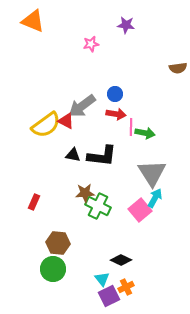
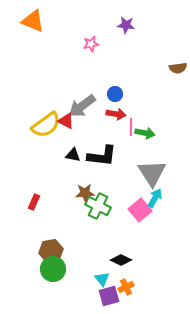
brown hexagon: moved 7 px left, 8 px down; rotated 15 degrees counterclockwise
purple square: rotated 10 degrees clockwise
